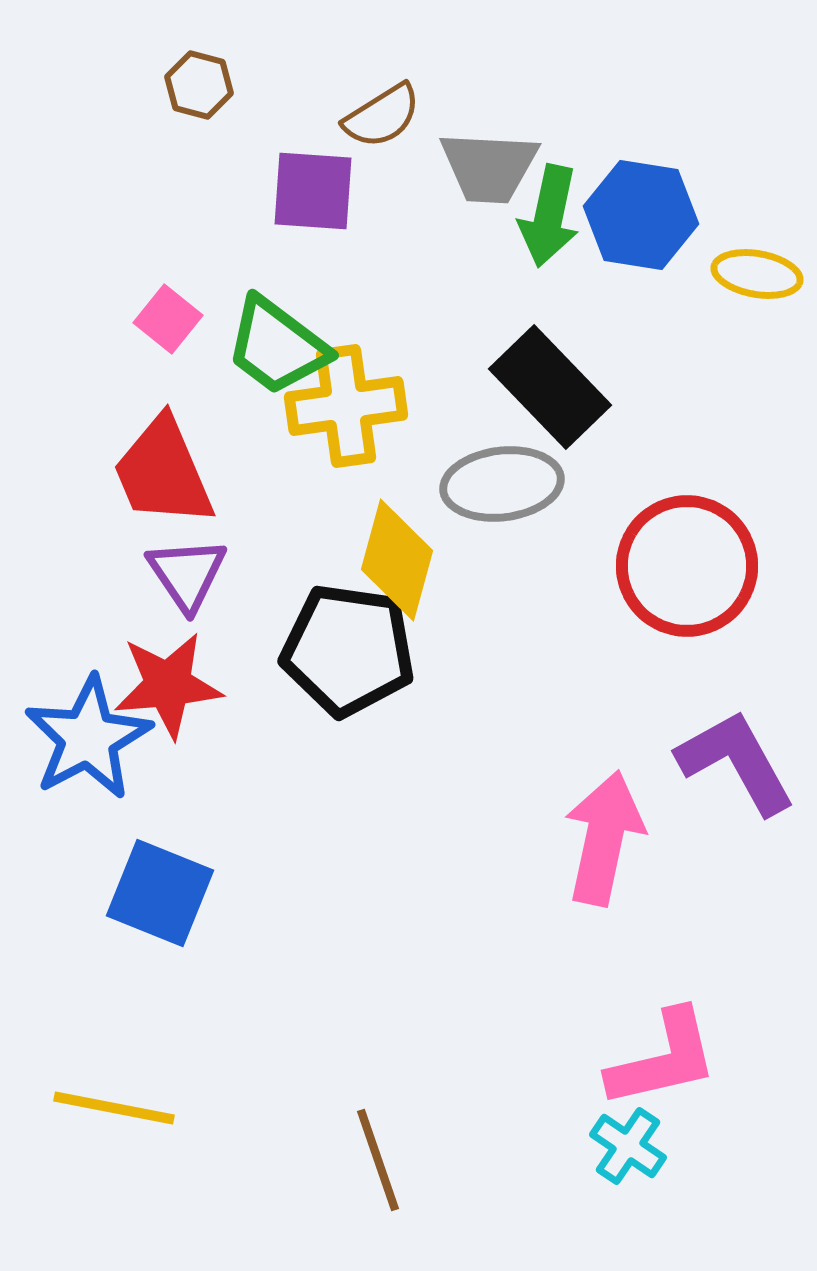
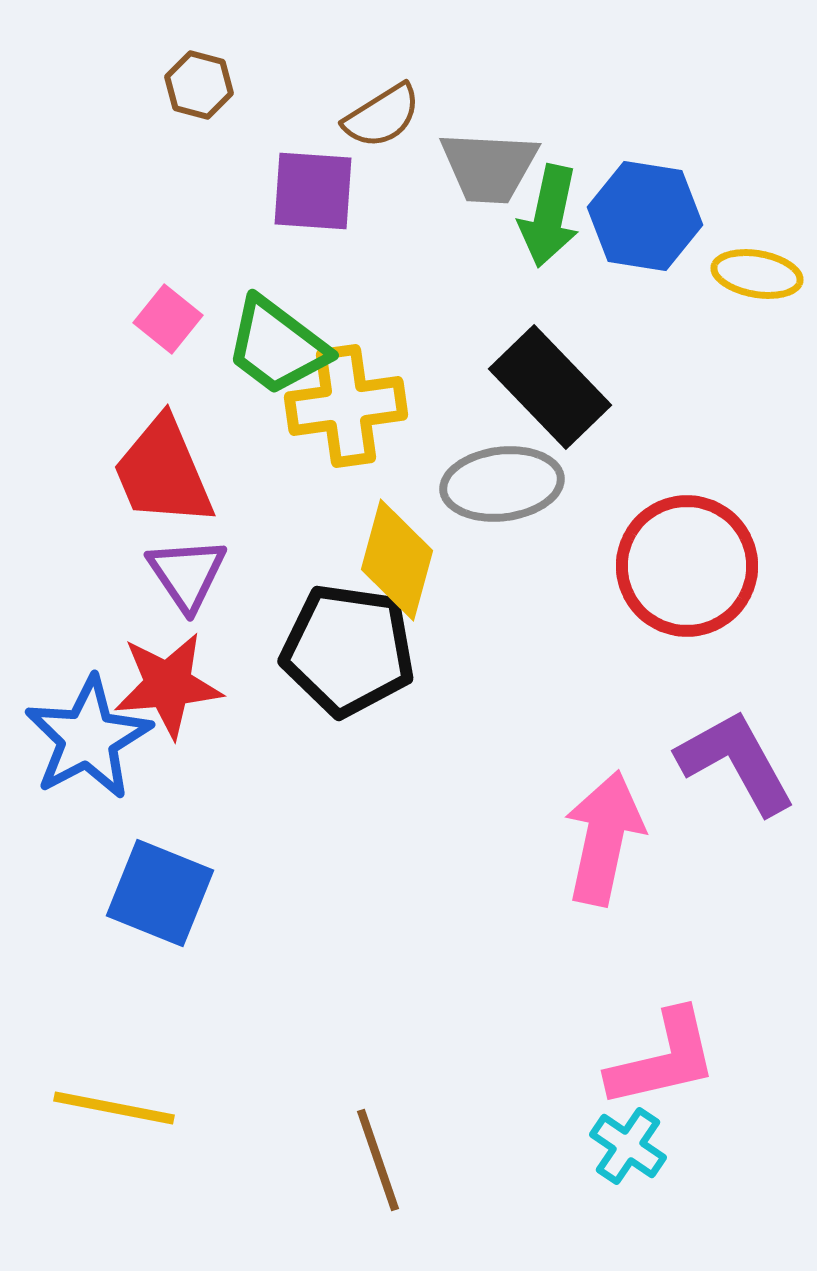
blue hexagon: moved 4 px right, 1 px down
